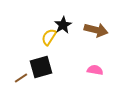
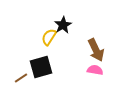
brown arrow: moved 20 px down; rotated 50 degrees clockwise
